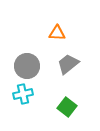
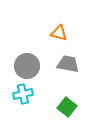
orange triangle: moved 2 px right; rotated 12 degrees clockwise
gray trapezoid: rotated 50 degrees clockwise
